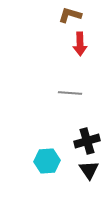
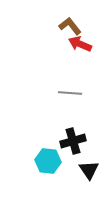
brown L-shape: moved 11 px down; rotated 35 degrees clockwise
red arrow: rotated 115 degrees clockwise
black cross: moved 14 px left
cyan hexagon: moved 1 px right; rotated 10 degrees clockwise
